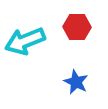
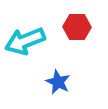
blue star: moved 18 px left
